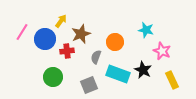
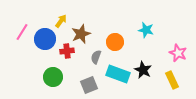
pink star: moved 16 px right, 2 px down
